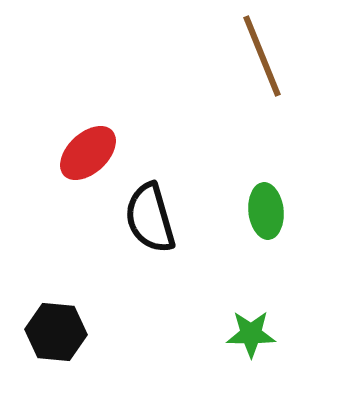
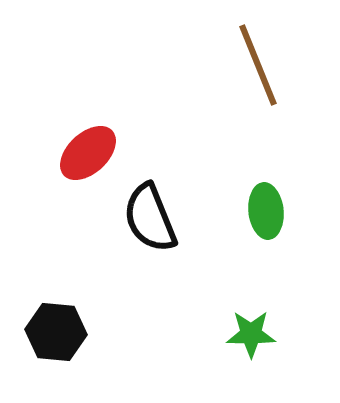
brown line: moved 4 px left, 9 px down
black semicircle: rotated 6 degrees counterclockwise
